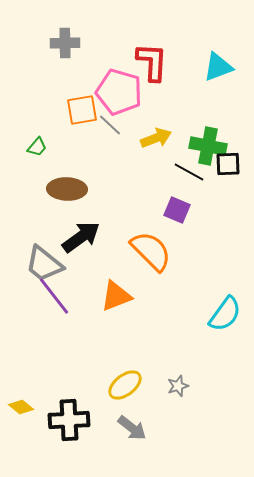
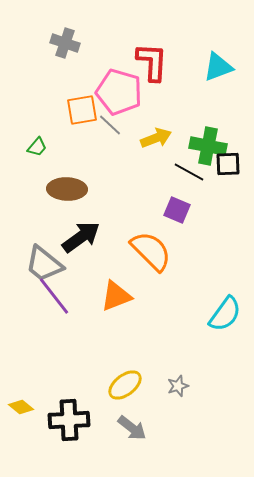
gray cross: rotated 20 degrees clockwise
